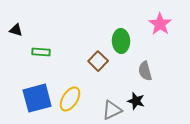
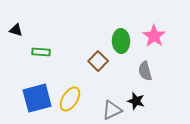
pink star: moved 6 px left, 12 px down
